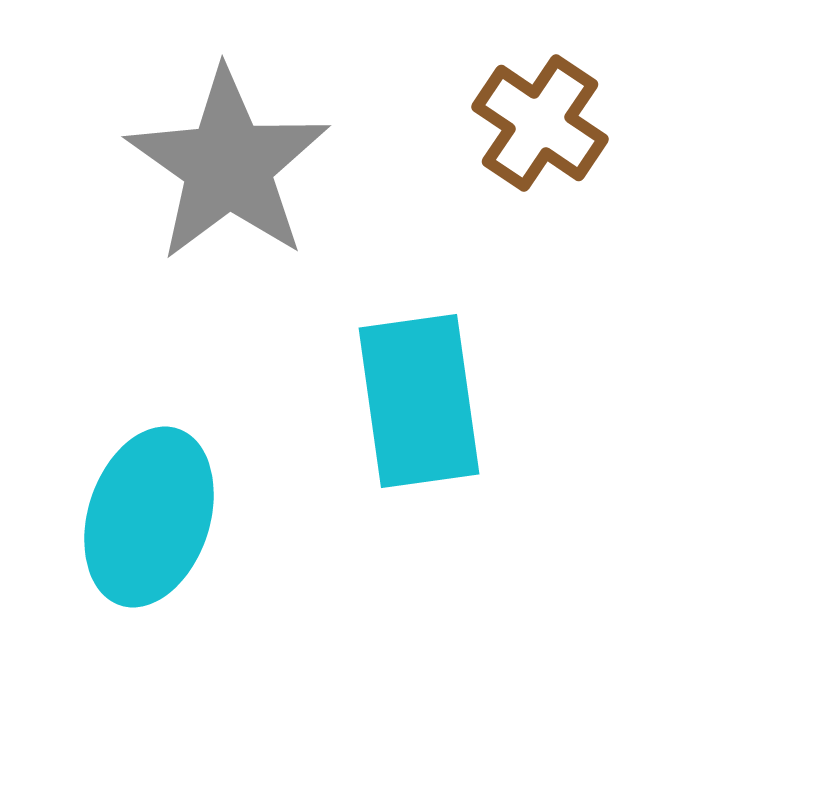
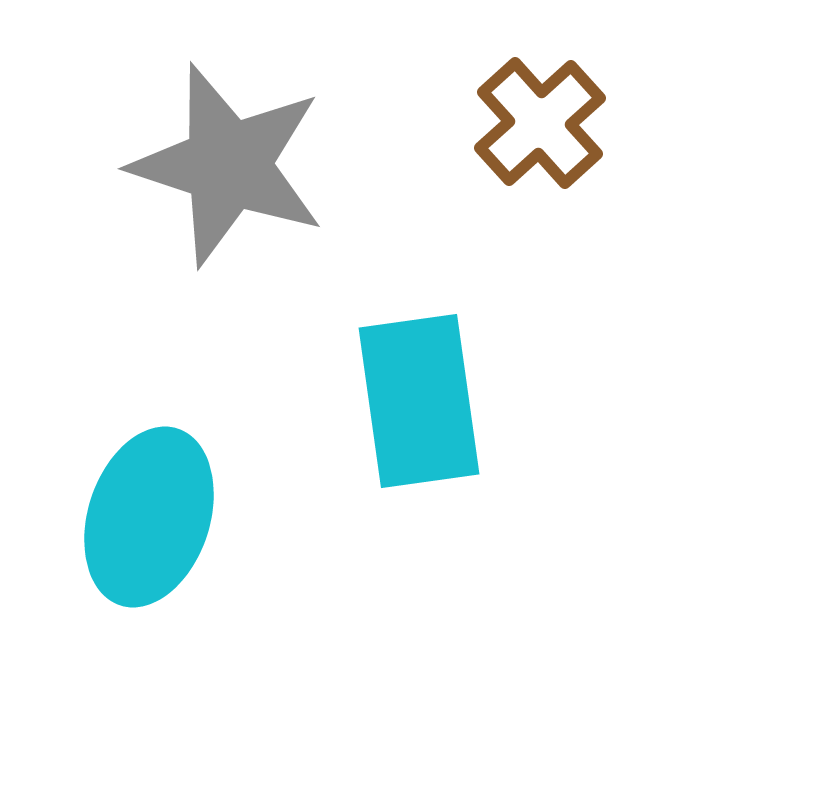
brown cross: rotated 14 degrees clockwise
gray star: rotated 17 degrees counterclockwise
